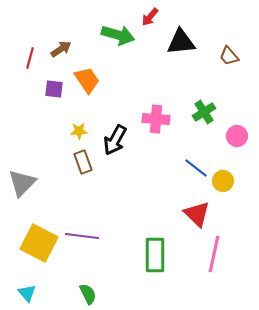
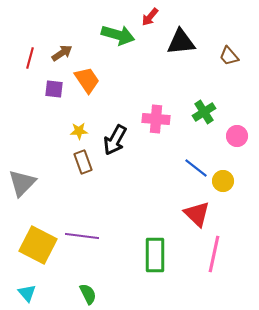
brown arrow: moved 1 px right, 4 px down
yellow square: moved 1 px left, 2 px down
